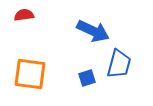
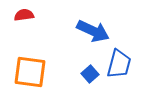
orange square: moved 2 px up
blue square: moved 3 px right, 4 px up; rotated 24 degrees counterclockwise
